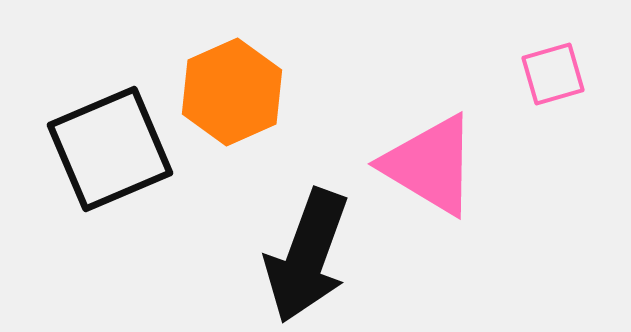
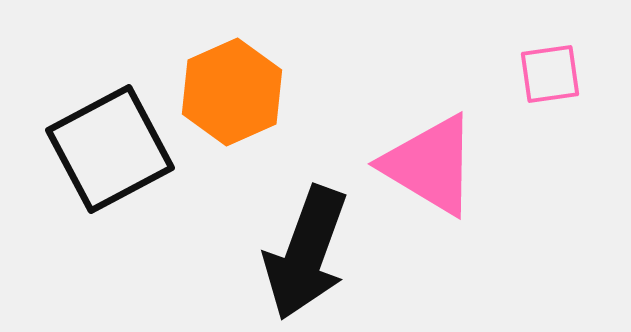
pink square: moved 3 px left; rotated 8 degrees clockwise
black square: rotated 5 degrees counterclockwise
black arrow: moved 1 px left, 3 px up
